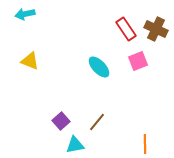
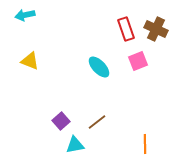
cyan arrow: moved 1 px down
red rectangle: rotated 15 degrees clockwise
brown line: rotated 12 degrees clockwise
